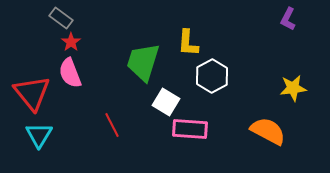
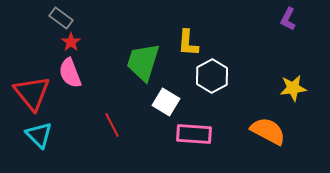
pink rectangle: moved 4 px right, 5 px down
cyan triangle: rotated 16 degrees counterclockwise
